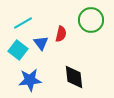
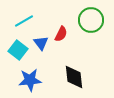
cyan line: moved 1 px right, 2 px up
red semicircle: rotated 14 degrees clockwise
